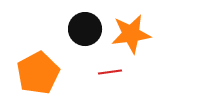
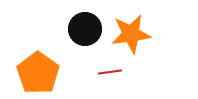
orange pentagon: rotated 9 degrees counterclockwise
